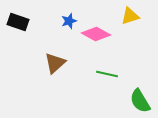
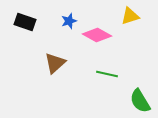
black rectangle: moved 7 px right
pink diamond: moved 1 px right, 1 px down
